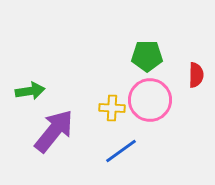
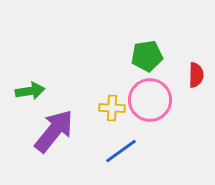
green pentagon: rotated 8 degrees counterclockwise
